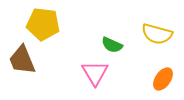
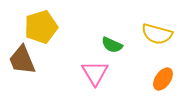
yellow pentagon: moved 2 px left, 3 px down; rotated 24 degrees counterclockwise
